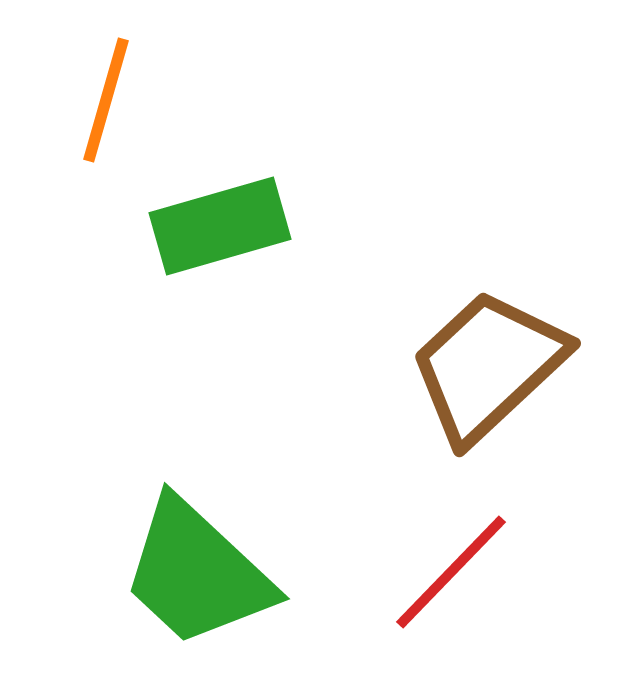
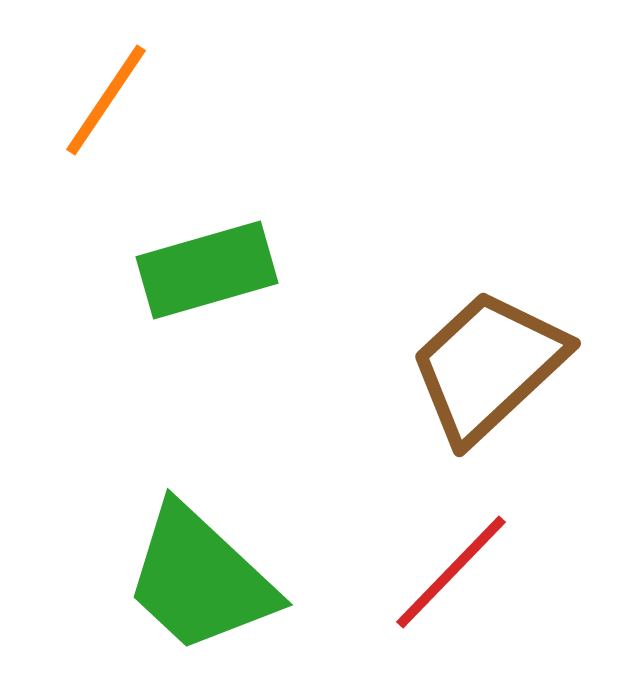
orange line: rotated 18 degrees clockwise
green rectangle: moved 13 px left, 44 px down
green trapezoid: moved 3 px right, 6 px down
